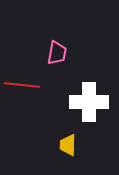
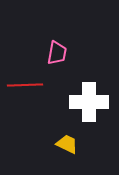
red line: moved 3 px right; rotated 8 degrees counterclockwise
yellow trapezoid: moved 1 px left, 1 px up; rotated 115 degrees clockwise
